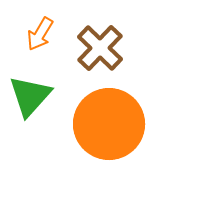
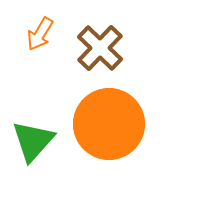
green triangle: moved 3 px right, 45 px down
